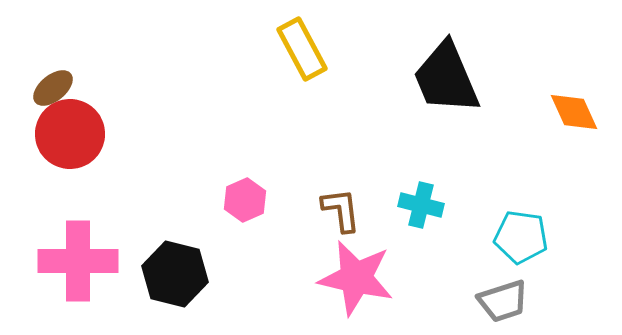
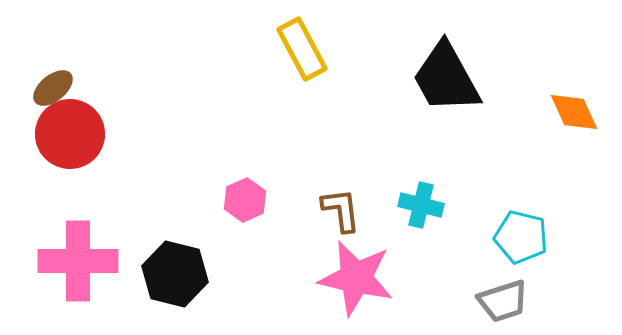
black trapezoid: rotated 6 degrees counterclockwise
cyan pentagon: rotated 6 degrees clockwise
